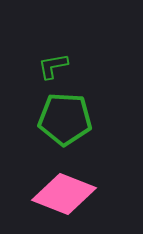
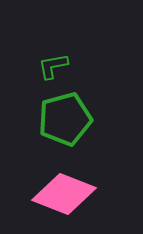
green pentagon: rotated 18 degrees counterclockwise
